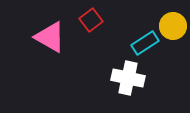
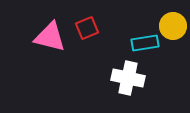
red square: moved 4 px left, 8 px down; rotated 15 degrees clockwise
pink triangle: rotated 16 degrees counterclockwise
cyan rectangle: rotated 24 degrees clockwise
